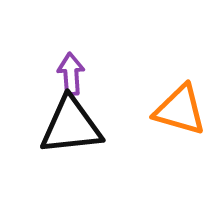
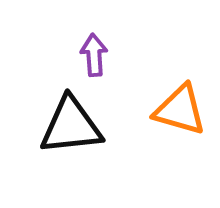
purple arrow: moved 23 px right, 19 px up
